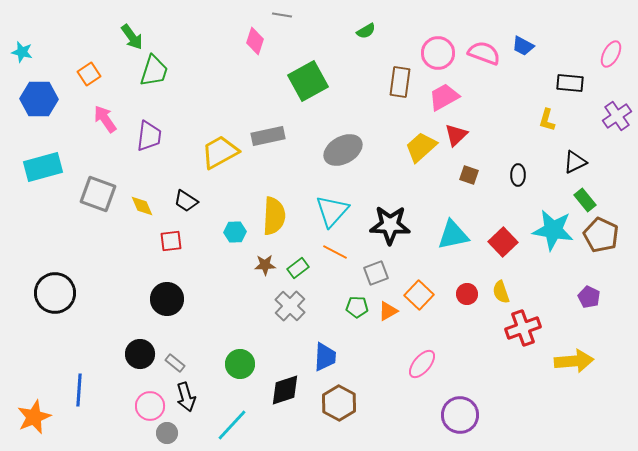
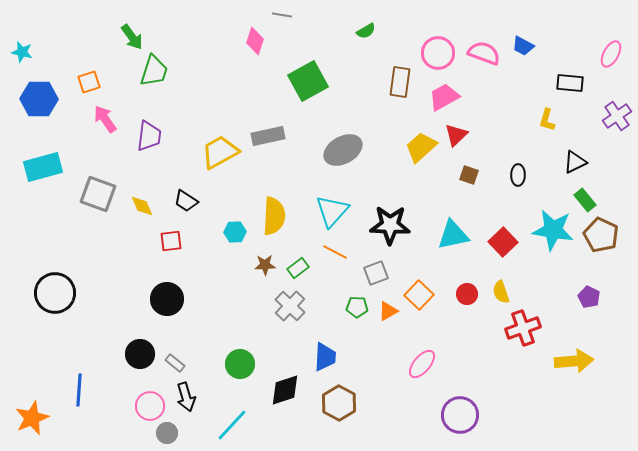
orange square at (89, 74): moved 8 px down; rotated 15 degrees clockwise
orange star at (34, 417): moved 2 px left, 1 px down
